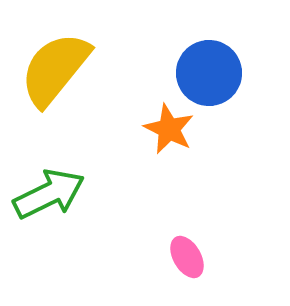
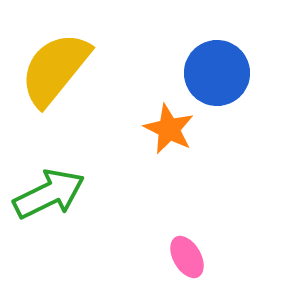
blue circle: moved 8 px right
